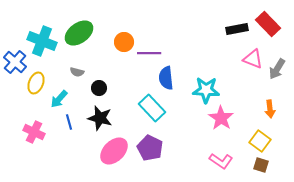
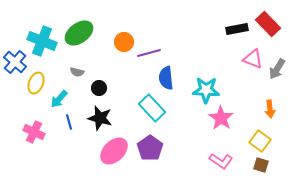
purple line: rotated 15 degrees counterclockwise
purple pentagon: rotated 10 degrees clockwise
